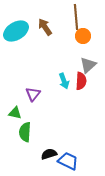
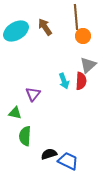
green semicircle: moved 4 px down
